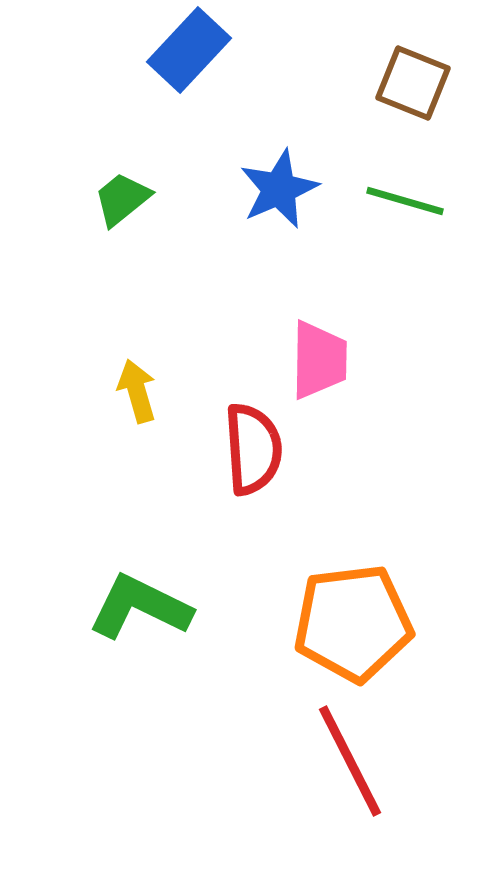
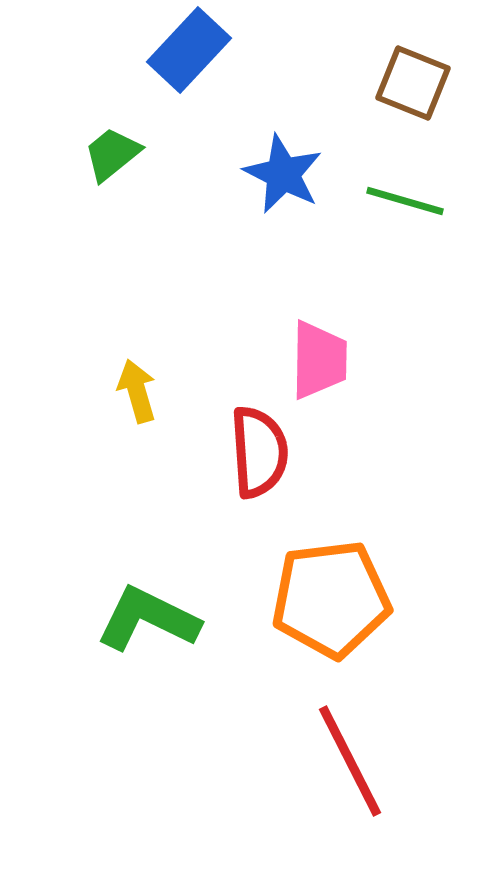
blue star: moved 4 px right, 15 px up; rotated 22 degrees counterclockwise
green trapezoid: moved 10 px left, 45 px up
red semicircle: moved 6 px right, 3 px down
green L-shape: moved 8 px right, 12 px down
orange pentagon: moved 22 px left, 24 px up
